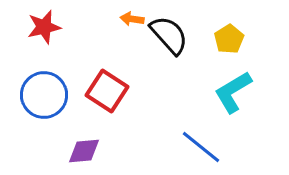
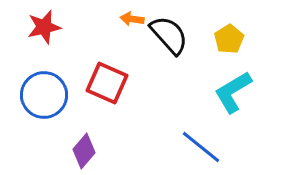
red square: moved 8 px up; rotated 9 degrees counterclockwise
purple diamond: rotated 44 degrees counterclockwise
